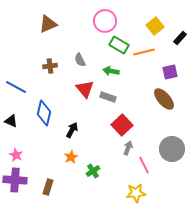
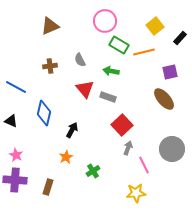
brown triangle: moved 2 px right, 2 px down
orange star: moved 5 px left
